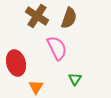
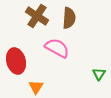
brown semicircle: rotated 15 degrees counterclockwise
pink semicircle: rotated 35 degrees counterclockwise
red ellipse: moved 2 px up
green triangle: moved 24 px right, 5 px up
